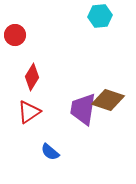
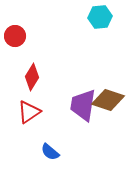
cyan hexagon: moved 1 px down
red circle: moved 1 px down
purple trapezoid: moved 4 px up
